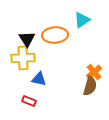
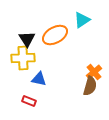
orange ellipse: rotated 25 degrees counterclockwise
